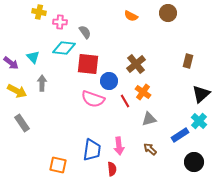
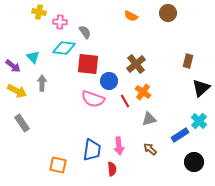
purple arrow: moved 2 px right, 3 px down
black triangle: moved 6 px up
